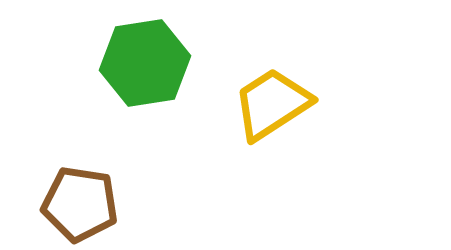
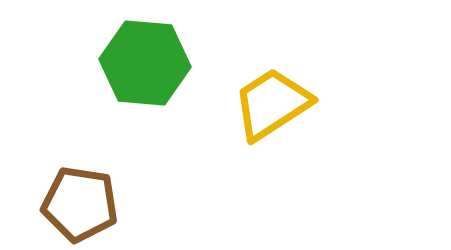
green hexagon: rotated 14 degrees clockwise
